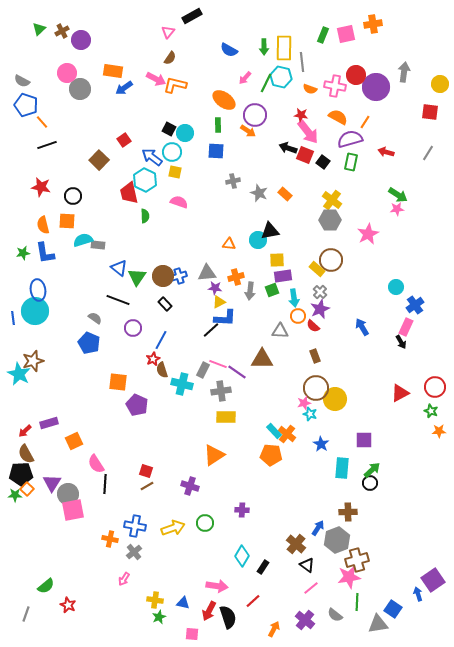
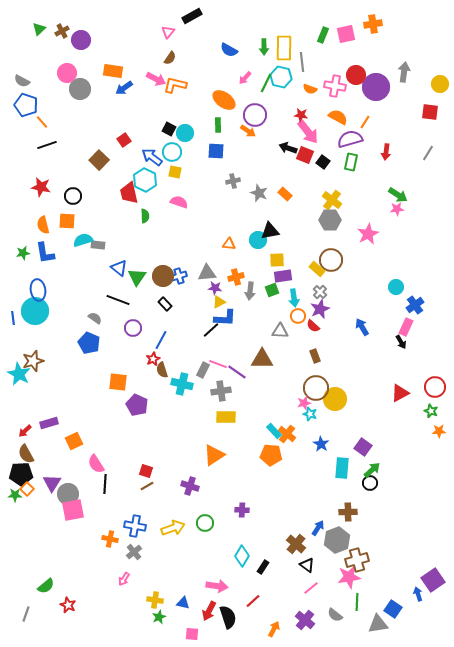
red arrow at (386, 152): rotated 98 degrees counterclockwise
purple square at (364, 440): moved 1 px left, 7 px down; rotated 36 degrees clockwise
